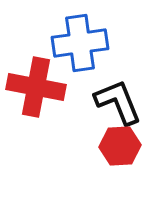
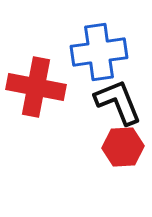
blue cross: moved 19 px right, 9 px down
red hexagon: moved 3 px right, 1 px down
